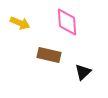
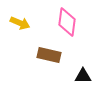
pink diamond: rotated 12 degrees clockwise
black triangle: moved 4 px down; rotated 42 degrees clockwise
